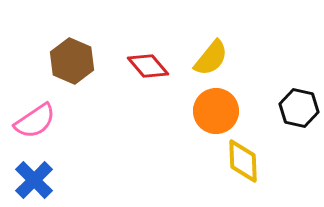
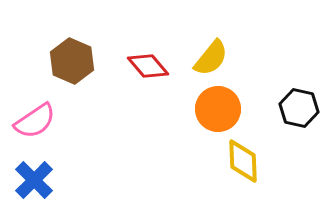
orange circle: moved 2 px right, 2 px up
